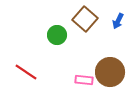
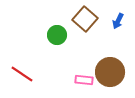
red line: moved 4 px left, 2 px down
